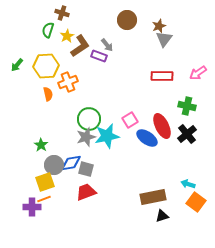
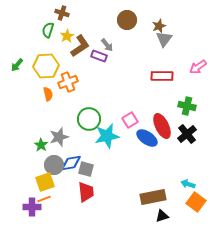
pink arrow: moved 6 px up
gray star: moved 27 px left
red trapezoid: rotated 105 degrees clockwise
